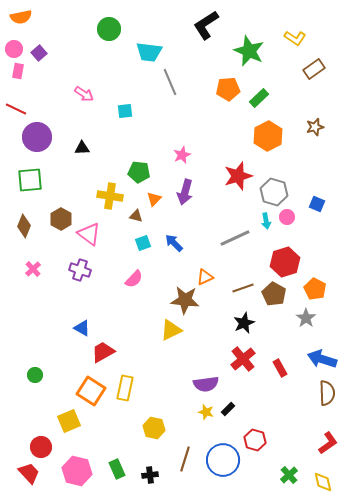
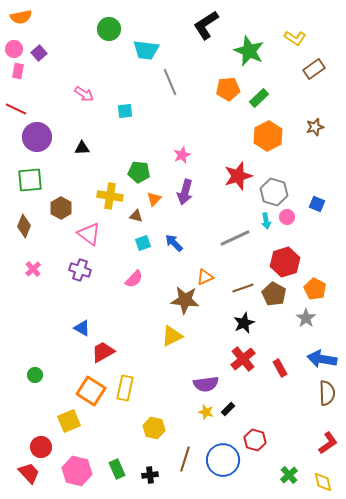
cyan trapezoid at (149, 52): moved 3 px left, 2 px up
brown hexagon at (61, 219): moved 11 px up
yellow triangle at (171, 330): moved 1 px right, 6 px down
blue arrow at (322, 359): rotated 8 degrees counterclockwise
